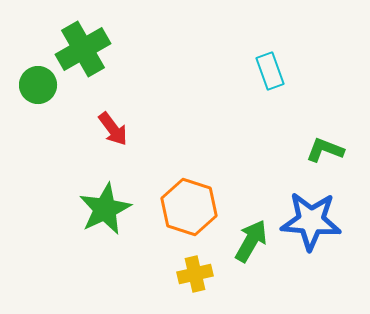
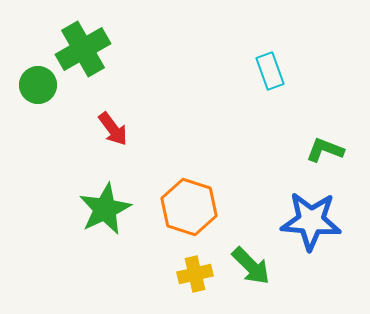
green arrow: moved 25 px down; rotated 105 degrees clockwise
